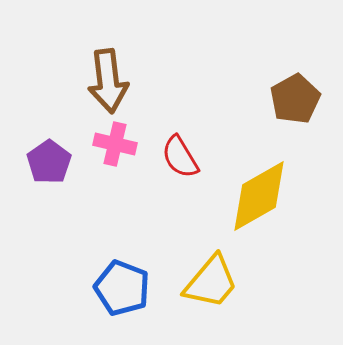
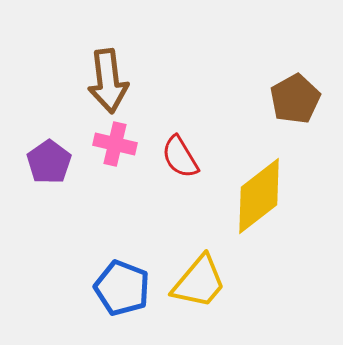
yellow diamond: rotated 8 degrees counterclockwise
yellow trapezoid: moved 12 px left
